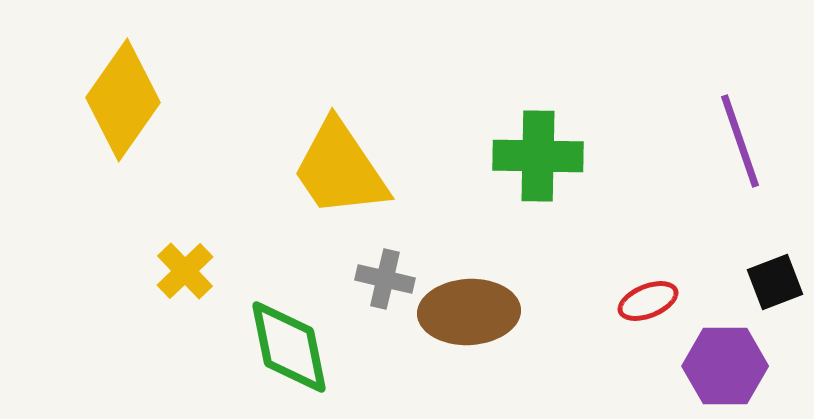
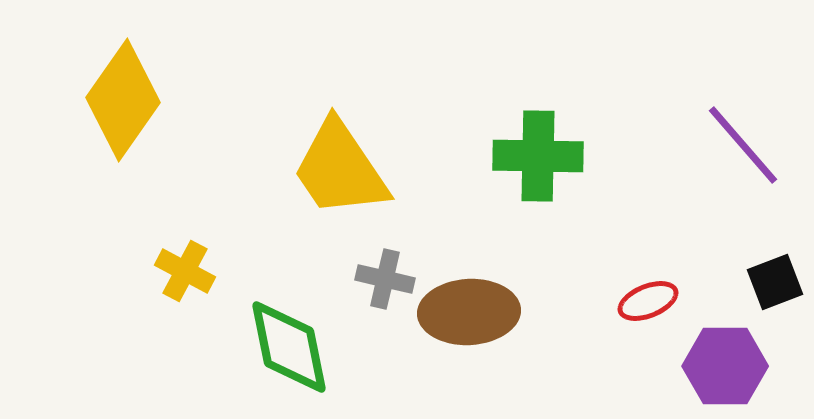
purple line: moved 3 px right, 4 px down; rotated 22 degrees counterclockwise
yellow cross: rotated 18 degrees counterclockwise
